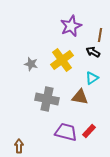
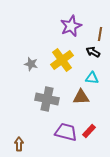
brown line: moved 1 px up
cyan triangle: rotated 40 degrees clockwise
brown triangle: moved 1 px right; rotated 12 degrees counterclockwise
brown arrow: moved 2 px up
